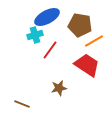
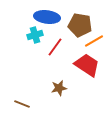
blue ellipse: rotated 35 degrees clockwise
red line: moved 5 px right, 3 px up
